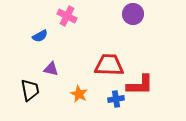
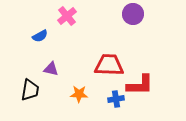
pink cross: rotated 24 degrees clockwise
black trapezoid: rotated 20 degrees clockwise
orange star: rotated 24 degrees counterclockwise
